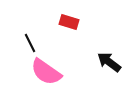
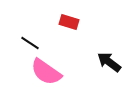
black line: rotated 30 degrees counterclockwise
